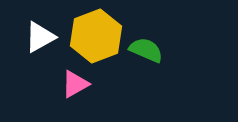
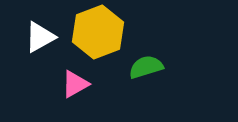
yellow hexagon: moved 2 px right, 4 px up
green semicircle: moved 17 px down; rotated 40 degrees counterclockwise
